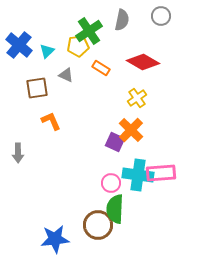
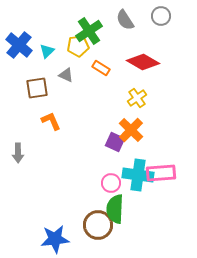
gray semicircle: moved 3 px right; rotated 135 degrees clockwise
